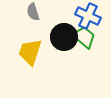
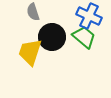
blue cross: moved 1 px right
black circle: moved 12 px left
